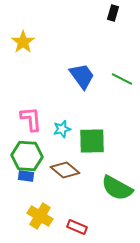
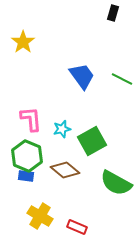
green square: rotated 28 degrees counterclockwise
green hexagon: rotated 20 degrees clockwise
green semicircle: moved 1 px left, 5 px up
